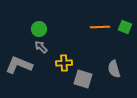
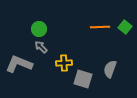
green square: rotated 16 degrees clockwise
gray L-shape: moved 1 px up
gray semicircle: moved 4 px left; rotated 36 degrees clockwise
